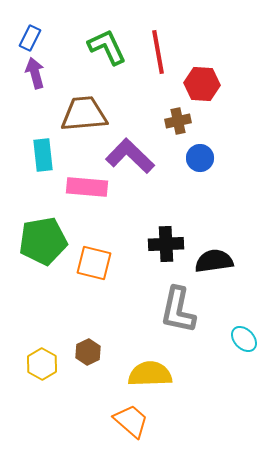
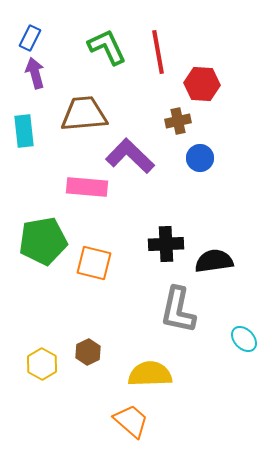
cyan rectangle: moved 19 px left, 24 px up
